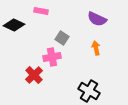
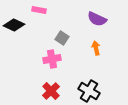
pink rectangle: moved 2 px left, 1 px up
pink cross: moved 2 px down
red cross: moved 17 px right, 16 px down
